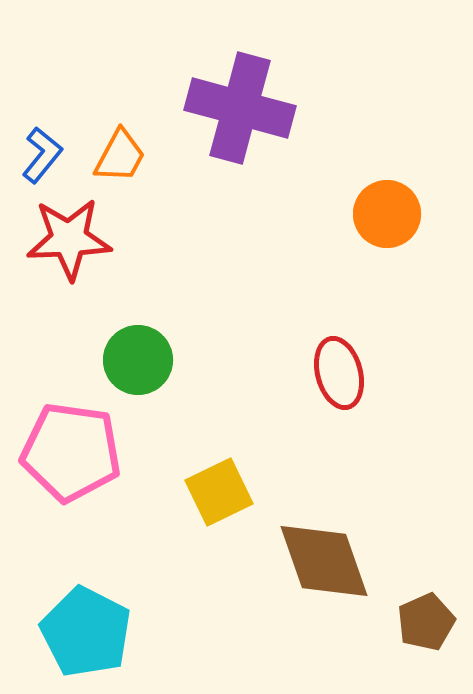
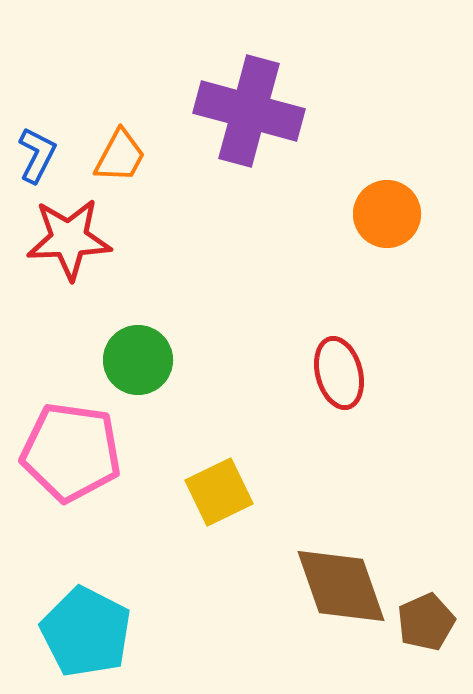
purple cross: moved 9 px right, 3 px down
blue L-shape: moved 5 px left; rotated 12 degrees counterclockwise
brown diamond: moved 17 px right, 25 px down
